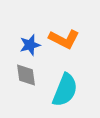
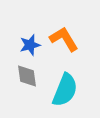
orange L-shape: rotated 148 degrees counterclockwise
gray diamond: moved 1 px right, 1 px down
